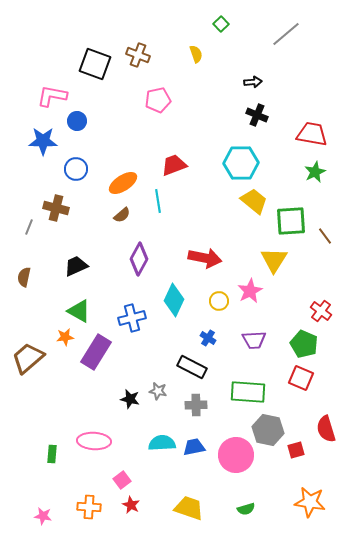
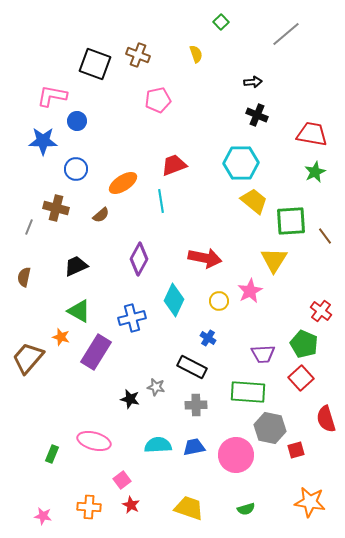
green square at (221, 24): moved 2 px up
cyan line at (158, 201): moved 3 px right
brown semicircle at (122, 215): moved 21 px left
orange star at (65, 337): moved 4 px left; rotated 24 degrees clockwise
purple trapezoid at (254, 340): moved 9 px right, 14 px down
brown trapezoid at (28, 358): rotated 8 degrees counterclockwise
red square at (301, 378): rotated 25 degrees clockwise
gray star at (158, 391): moved 2 px left, 4 px up
red semicircle at (326, 429): moved 10 px up
gray hexagon at (268, 430): moved 2 px right, 2 px up
pink ellipse at (94, 441): rotated 12 degrees clockwise
cyan semicircle at (162, 443): moved 4 px left, 2 px down
green rectangle at (52, 454): rotated 18 degrees clockwise
